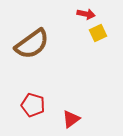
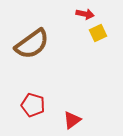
red arrow: moved 1 px left
red triangle: moved 1 px right, 1 px down
